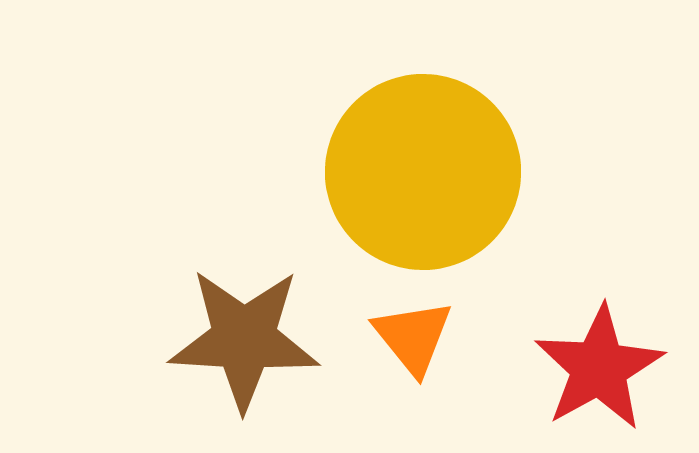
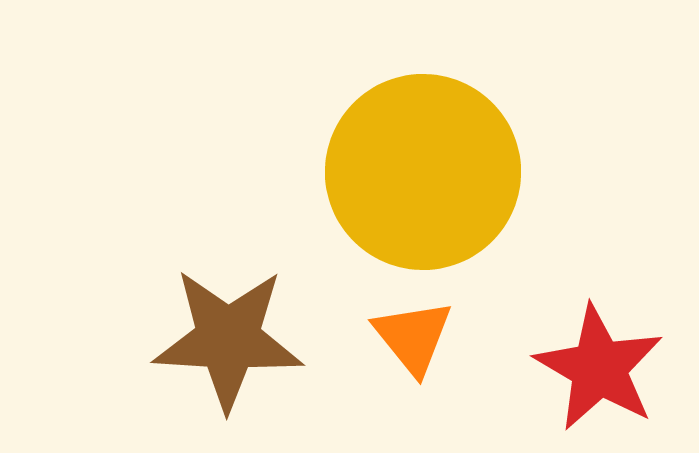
brown star: moved 16 px left
red star: rotated 13 degrees counterclockwise
